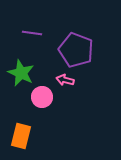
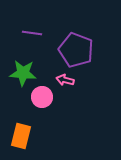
green star: moved 2 px right; rotated 20 degrees counterclockwise
